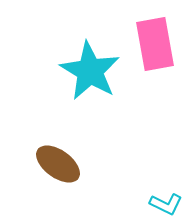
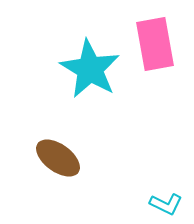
cyan star: moved 2 px up
brown ellipse: moved 6 px up
